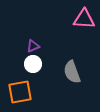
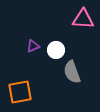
pink triangle: moved 1 px left
white circle: moved 23 px right, 14 px up
